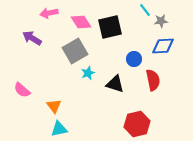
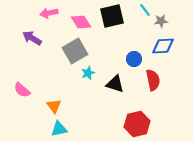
black square: moved 2 px right, 11 px up
